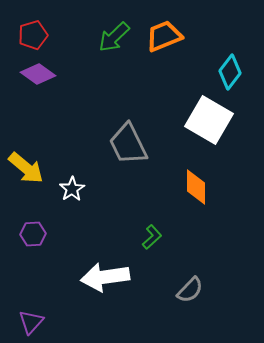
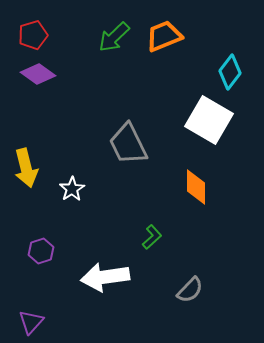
yellow arrow: rotated 36 degrees clockwise
purple hexagon: moved 8 px right, 17 px down; rotated 15 degrees counterclockwise
